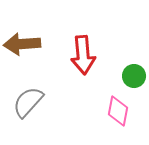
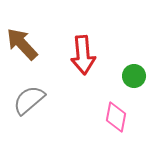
brown arrow: rotated 51 degrees clockwise
gray semicircle: moved 1 px right, 2 px up; rotated 8 degrees clockwise
pink diamond: moved 2 px left, 6 px down
